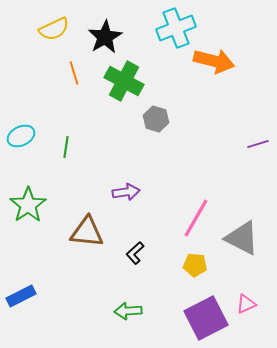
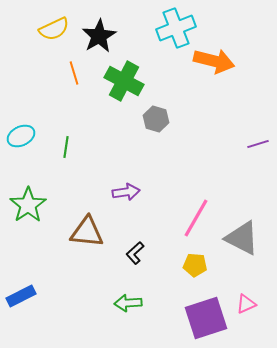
black star: moved 6 px left, 1 px up
green arrow: moved 8 px up
purple square: rotated 9 degrees clockwise
